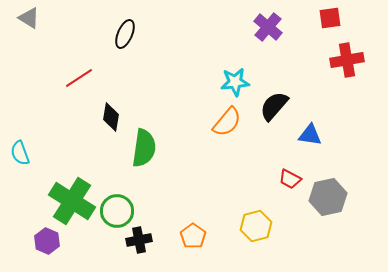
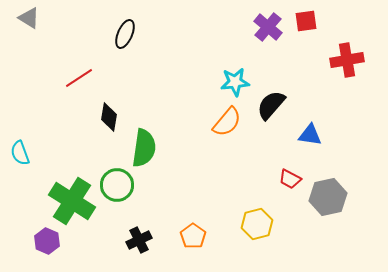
red square: moved 24 px left, 3 px down
black semicircle: moved 3 px left, 1 px up
black diamond: moved 2 px left
green circle: moved 26 px up
yellow hexagon: moved 1 px right, 2 px up
black cross: rotated 15 degrees counterclockwise
